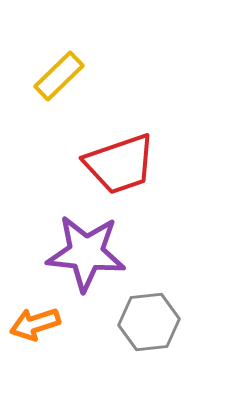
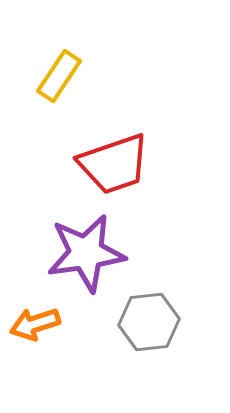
yellow rectangle: rotated 12 degrees counterclockwise
red trapezoid: moved 6 px left
purple star: rotated 14 degrees counterclockwise
